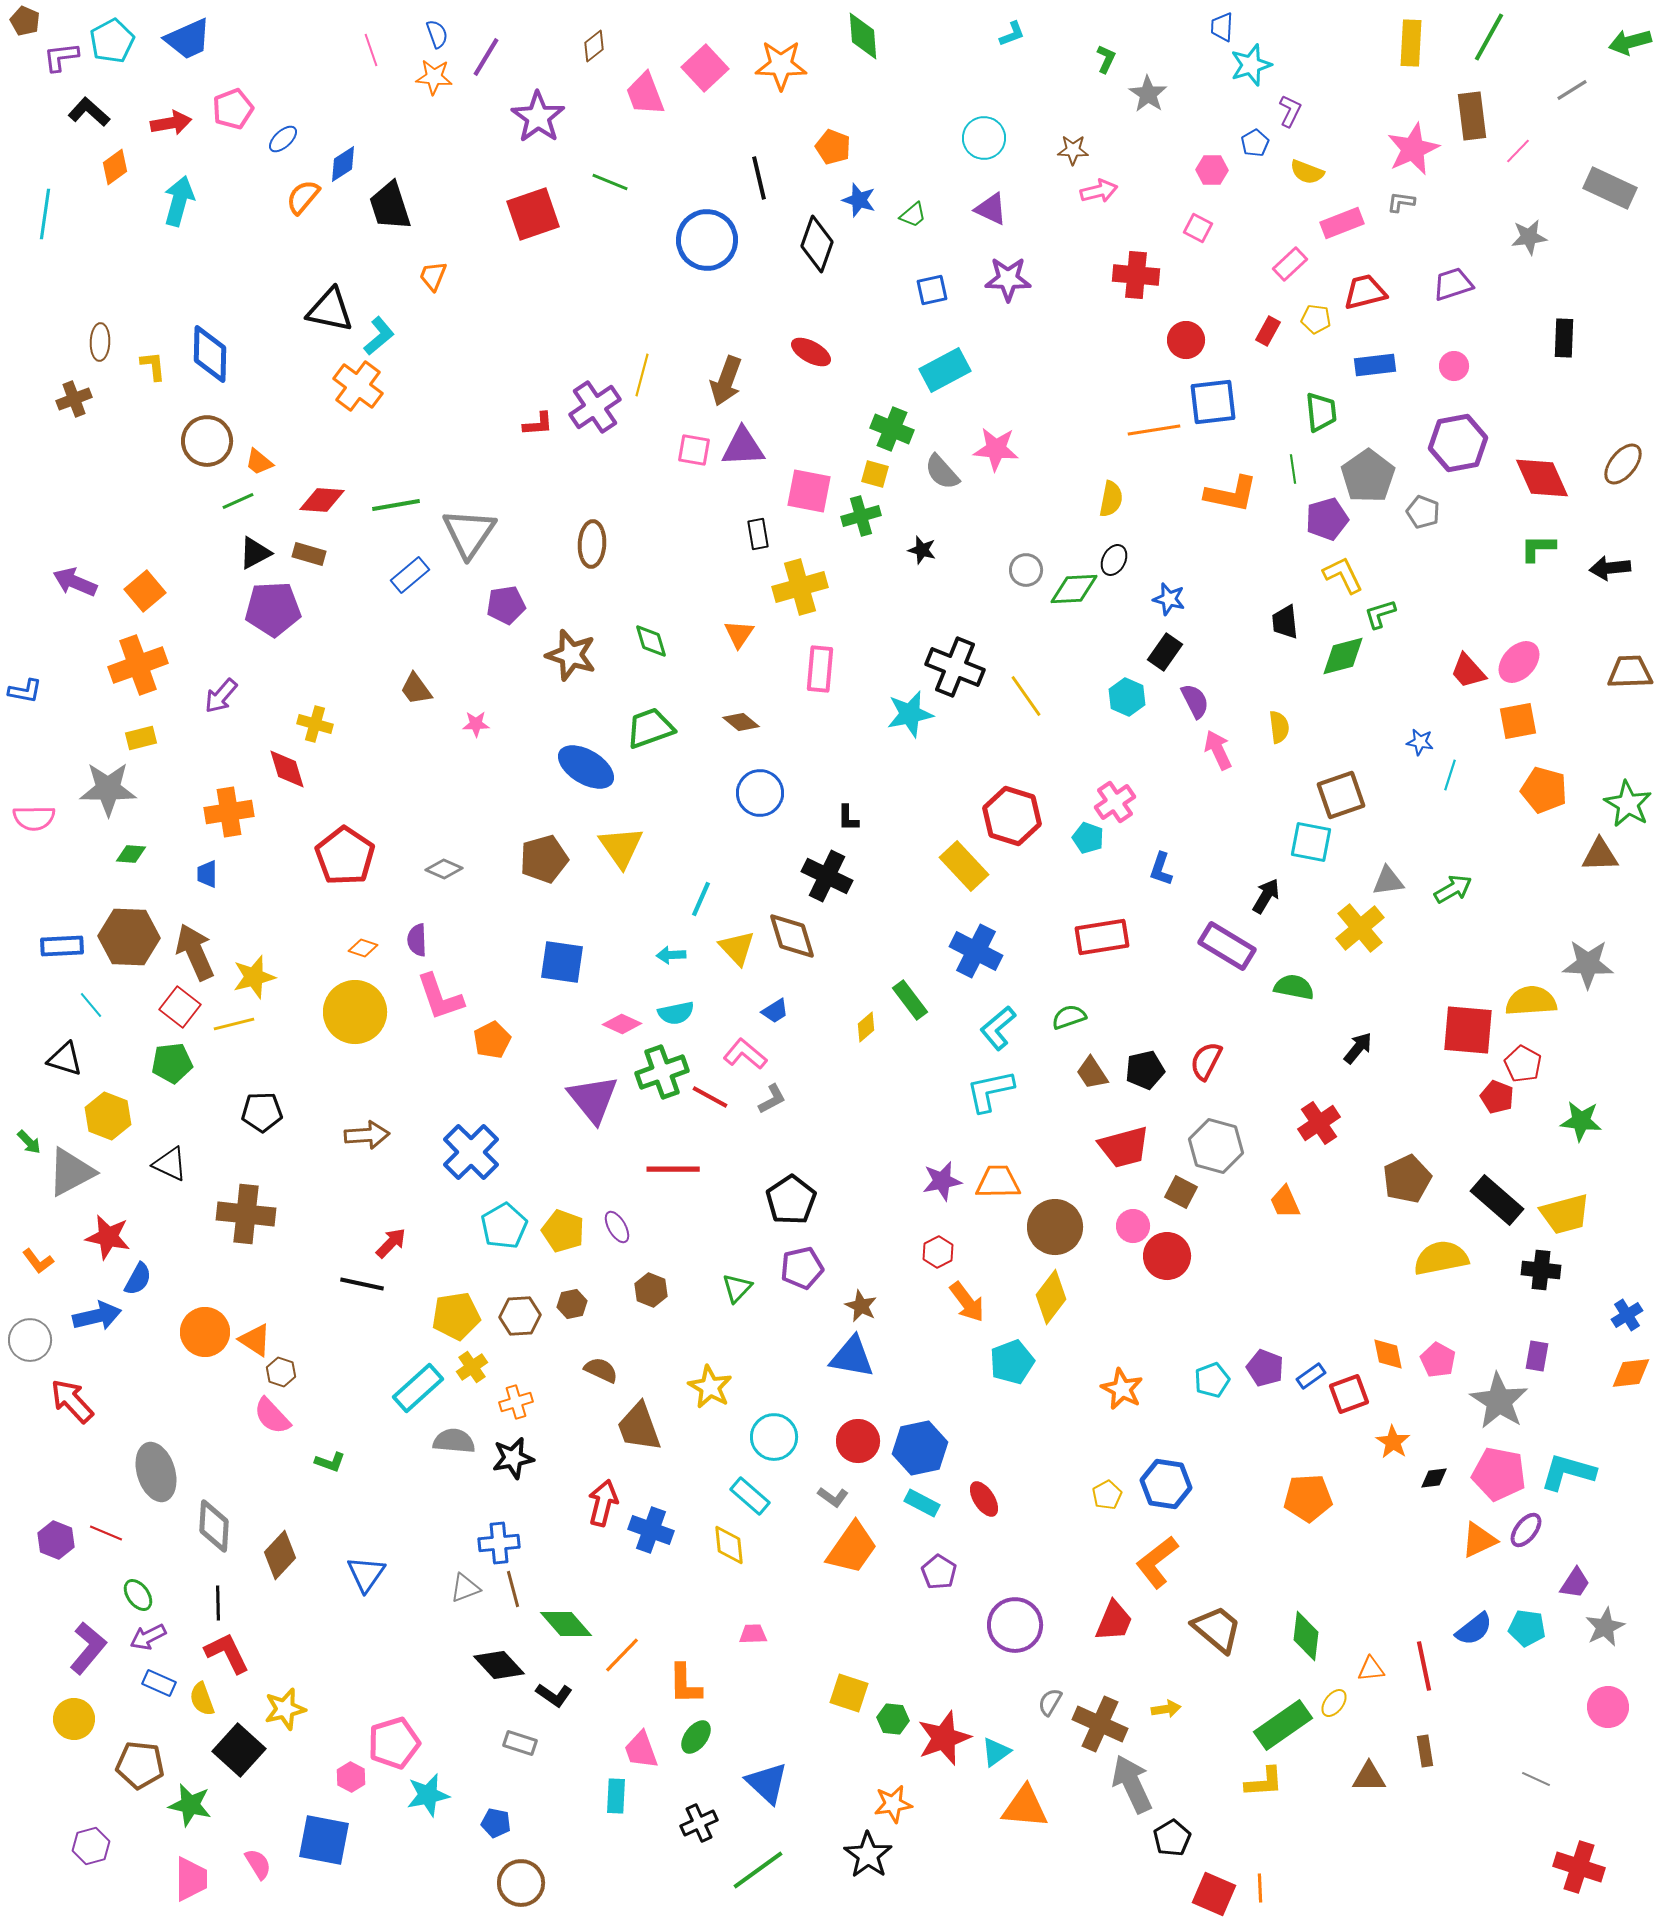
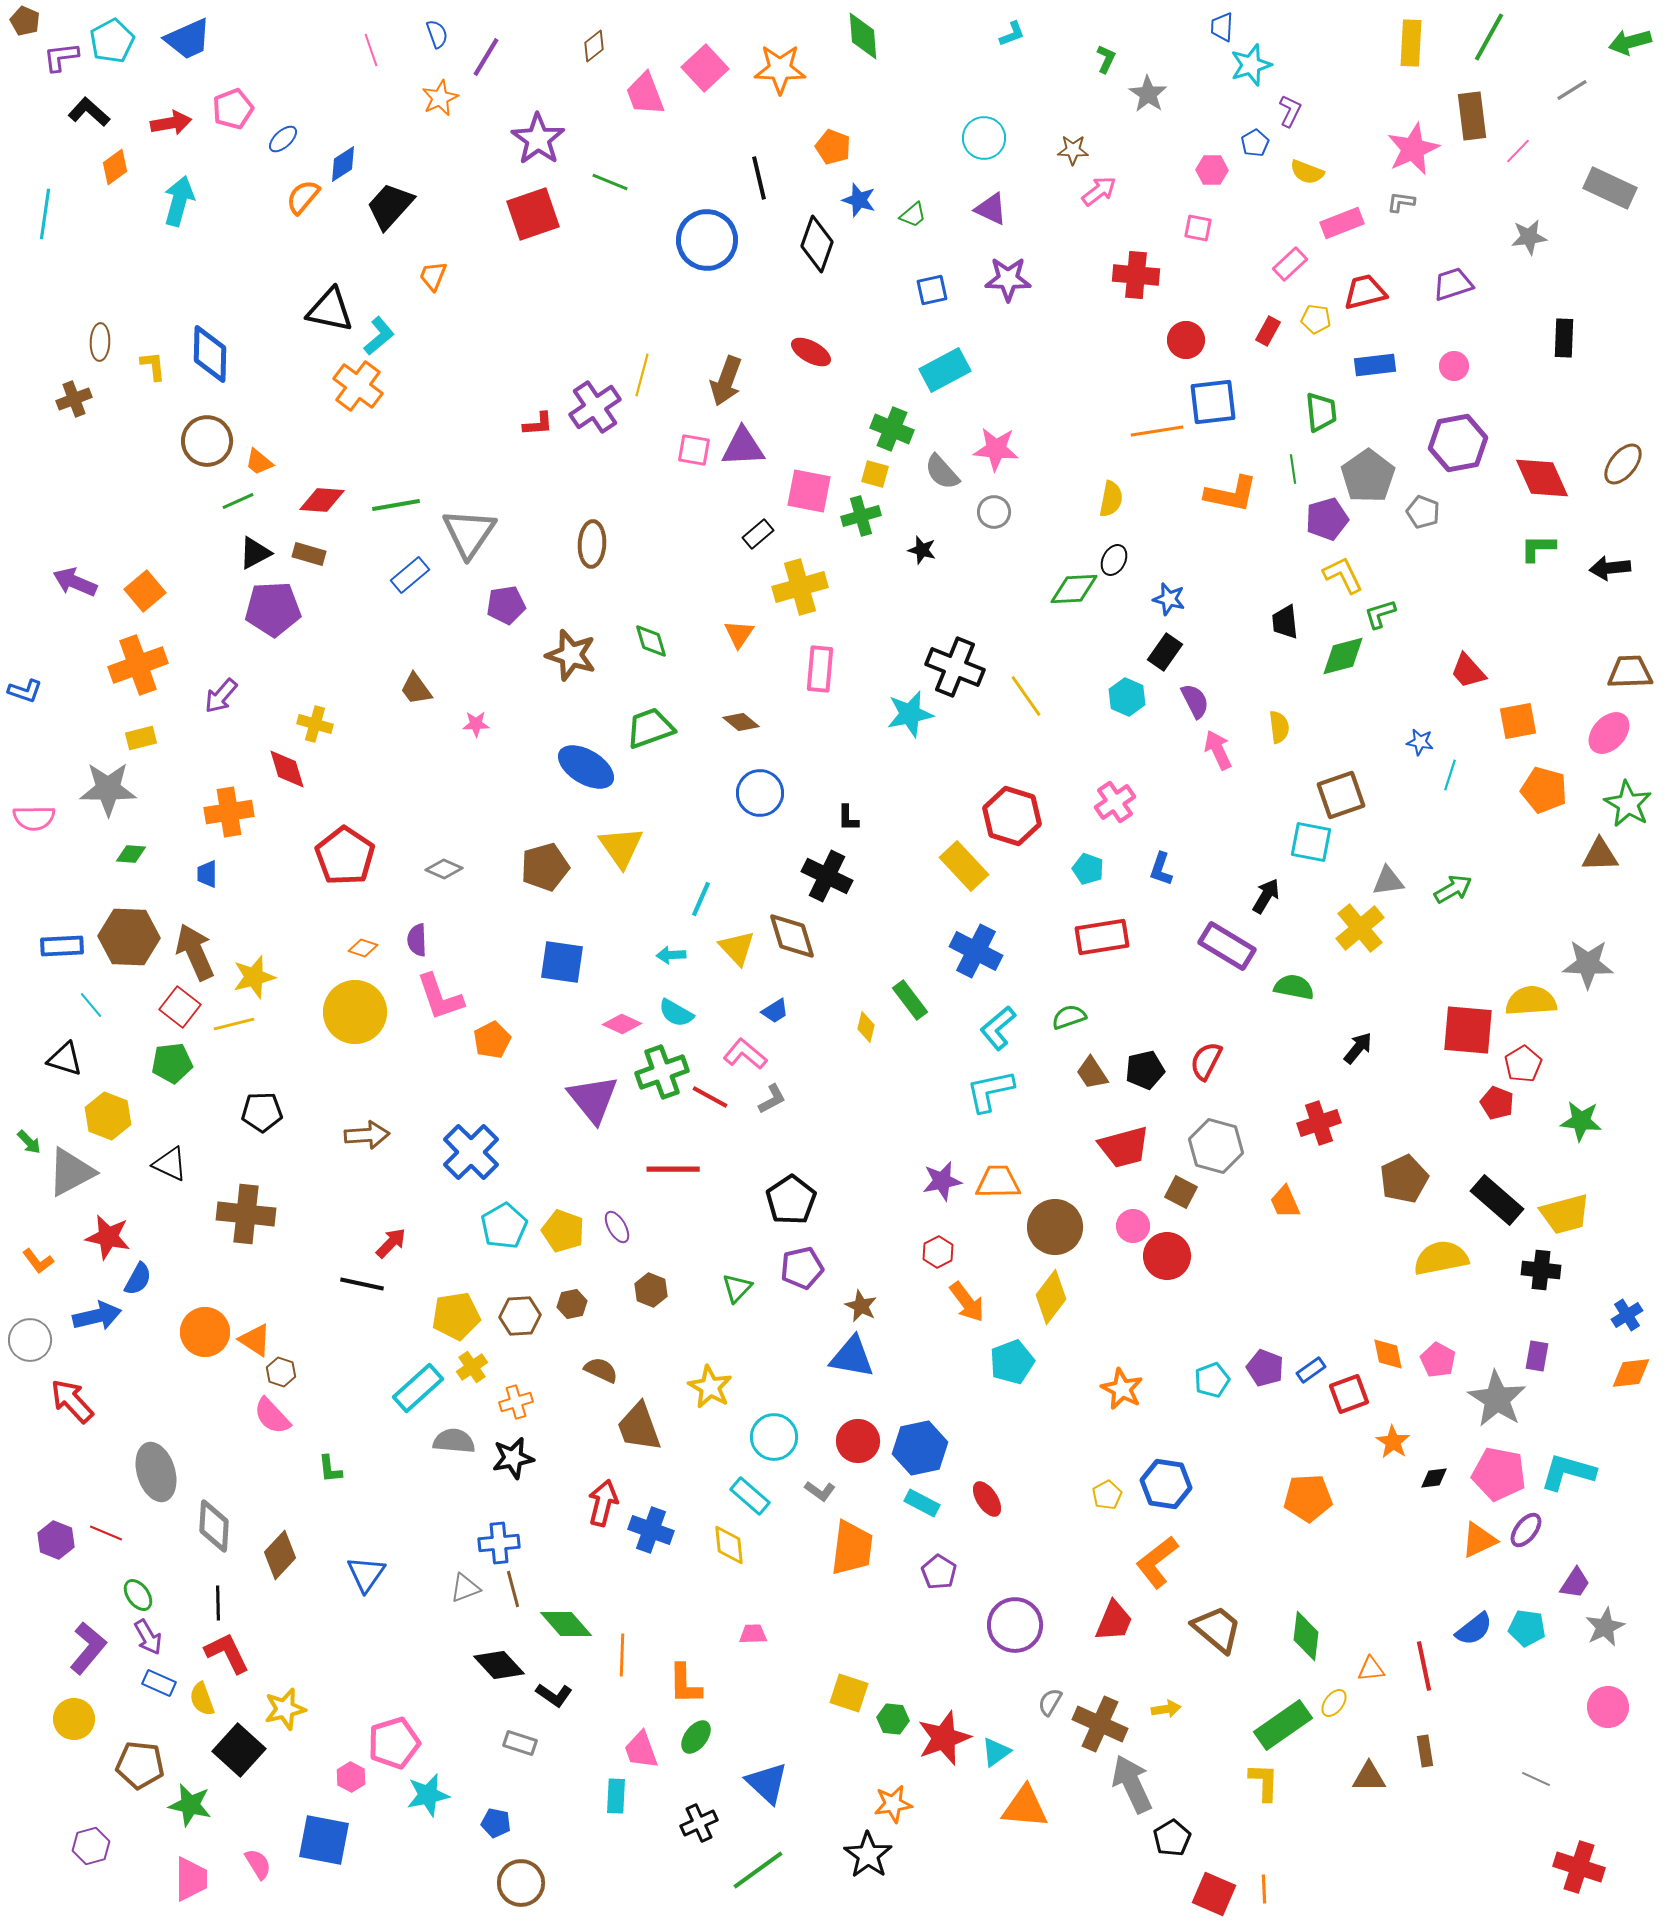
orange star at (781, 65): moved 1 px left, 4 px down
orange star at (434, 77): moved 6 px right, 21 px down; rotated 30 degrees counterclockwise
purple star at (538, 117): moved 22 px down
pink arrow at (1099, 191): rotated 24 degrees counterclockwise
black trapezoid at (390, 206): rotated 60 degrees clockwise
pink square at (1198, 228): rotated 16 degrees counterclockwise
orange line at (1154, 430): moved 3 px right, 1 px down
black rectangle at (758, 534): rotated 60 degrees clockwise
gray circle at (1026, 570): moved 32 px left, 58 px up
pink ellipse at (1519, 662): moved 90 px right, 71 px down
blue L-shape at (25, 691): rotated 8 degrees clockwise
cyan pentagon at (1088, 838): moved 31 px down
brown pentagon at (544, 859): moved 1 px right, 8 px down
cyan semicircle at (676, 1013): rotated 42 degrees clockwise
yellow diamond at (866, 1027): rotated 36 degrees counterclockwise
red pentagon at (1523, 1064): rotated 12 degrees clockwise
red pentagon at (1497, 1097): moved 6 px down
red cross at (1319, 1123): rotated 15 degrees clockwise
brown pentagon at (1407, 1179): moved 3 px left
blue rectangle at (1311, 1376): moved 6 px up
gray star at (1499, 1401): moved 2 px left, 2 px up
green L-shape at (330, 1462): moved 7 px down; rotated 64 degrees clockwise
gray L-shape at (833, 1497): moved 13 px left, 6 px up
red ellipse at (984, 1499): moved 3 px right
orange trapezoid at (852, 1548): rotated 28 degrees counterclockwise
purple arrow at (148, 1637): rotated 93 degrees counterclockwise
orange line at (622, 1655): rotated 42 degrees counterclockwise
yellow L-shape at (1264, 1782): rotated 84 degrees counterclockwise
orange line at (1260, 1888): moved 4 px right, 1 px down
